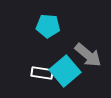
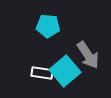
gray arrow: rotated 16 degrees clockwise
